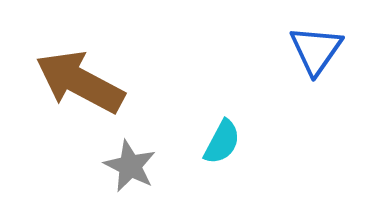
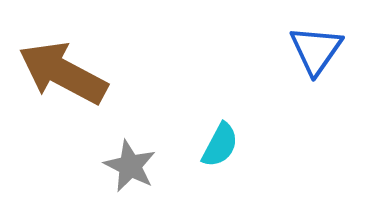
brown arrow: moved 17 px left, 9 px up
cyan semicircle: moved 2 px left, 3 px down
